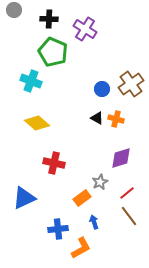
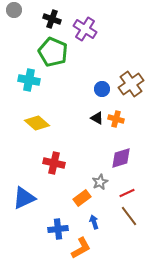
black cross: moved 3 px right; rotated 18 degrees clockwise
cyan cross: moved 2 px left, 1 px up; rotated 10 degrees counterclockwise
red line: rotated 14 degrees clockwise
